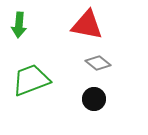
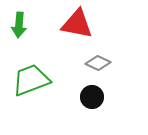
red triangle: moved 10 px left, 1 px up
gray diamond: rotated 15 degrees counterclockwise
black circle: moved 2 px left, 2 px up
